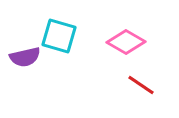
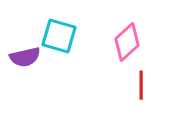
pink diamond: moved 1 px right; rotated 72 degrees counterclockwise
red line: rotated 56 degrees clockwise
